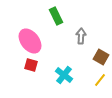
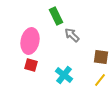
gray arrow: moved 9 px left, 1 px up; rotated 49 degrees counterclockwise
pink ellipse: rotated 50 degrees clockwise
brown square: rotated 21 degrees counterclockwise
